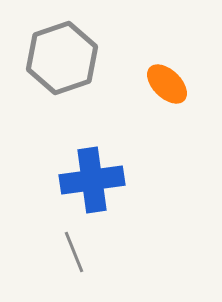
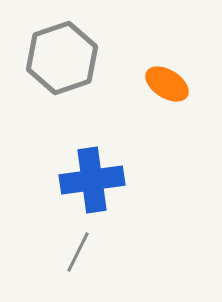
orange ellipse: rotated 12 degrees counterclockwise
gray line: moved 4 px right; rotated 48 degrees clockwise
